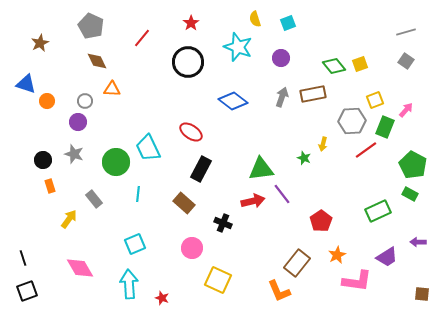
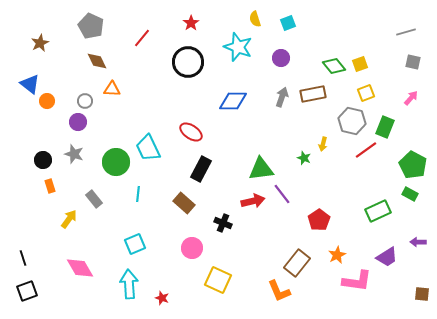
gray square at (406, 61): moved 7 px right, 1 px down; rotated 21 degrees counterclockwise
blue triangle at (26, 84): moved 4 px right; rotated 20 degrees clockwise
yellow square at (375, 100): moved 9 px left, 7 px up
blue diamond at (233, 101): rotated 36 degrees counterclockwise
pink arrow at (406, 110): moved 5 px right, 12 px up
gray hexagon at (352, 121): rotated 16 degrees clockwise
red pentagon at (321, 221): moved 2 px left, 1 px up
